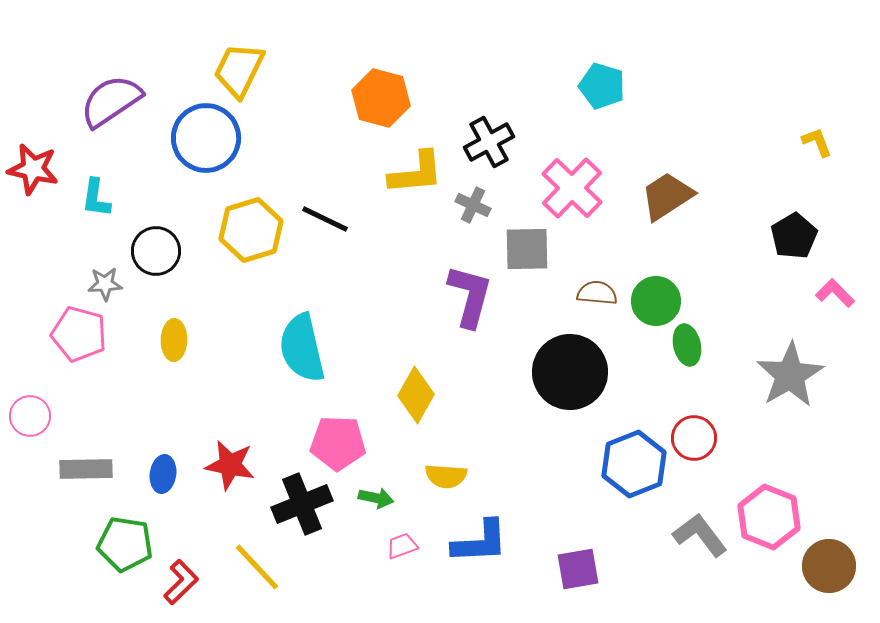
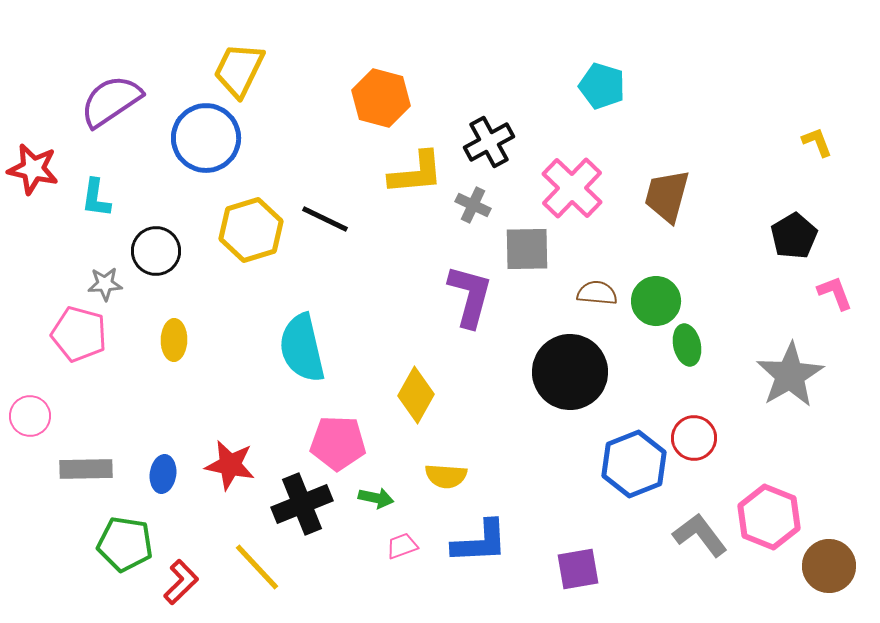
brown trapezoid at (667, 196): rotated 42 degrees counterclockwise
pink L-shape at (835, 293): rotated 24 degrees clockwise
